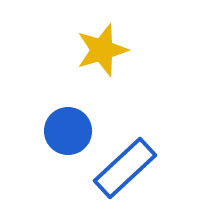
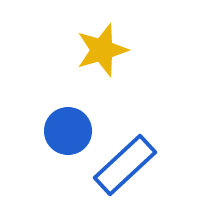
blue rectangle: moved 3 px up
